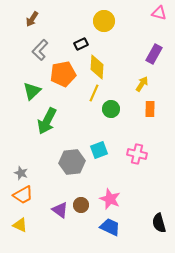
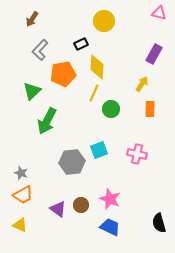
purple triangle: moved 2 px left, 1 px up
